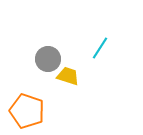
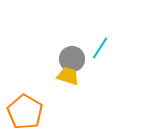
gray circle: moved 24 px right
orange pentagon: moved 2 px left, 1 px down; rotated 12 degrees clockwise
